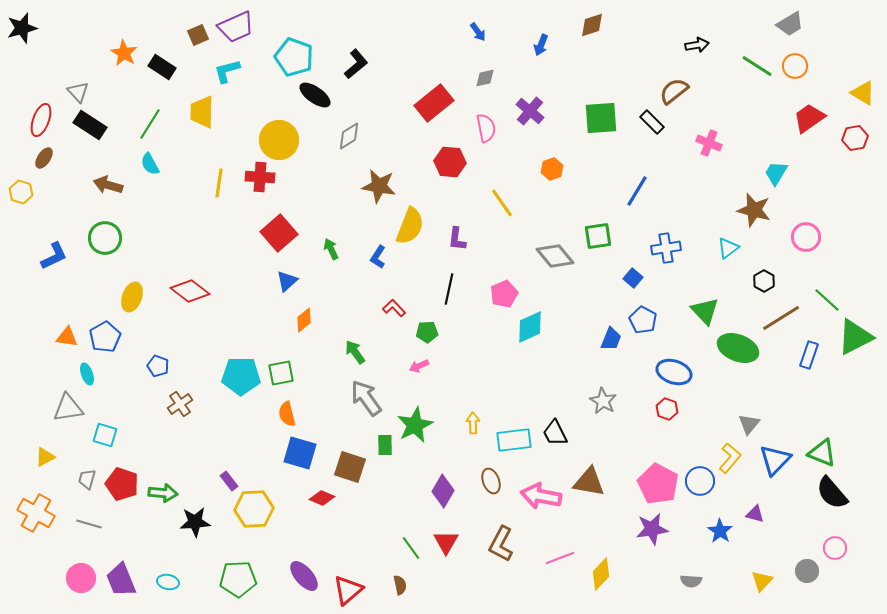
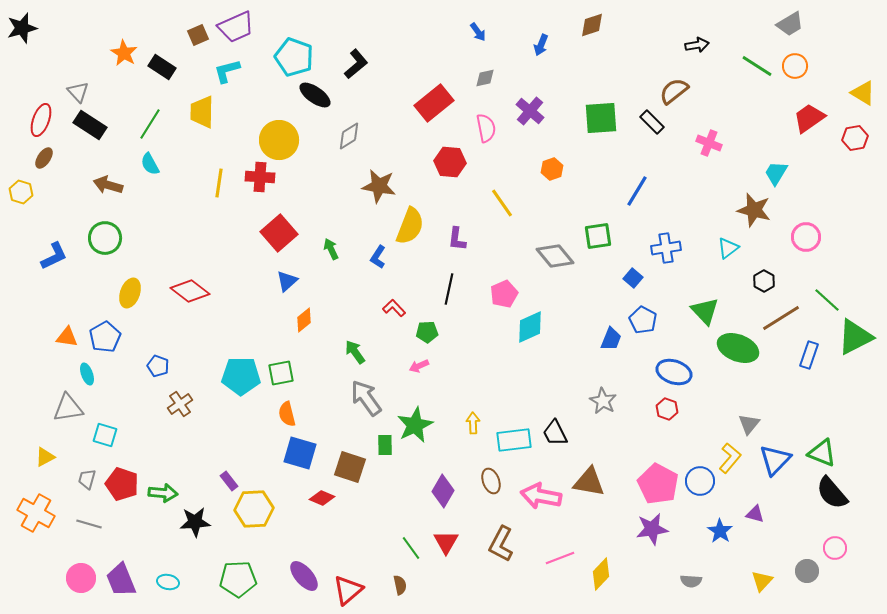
yellow ellipse at (132, 297): moved 2 px left, 4 px up
